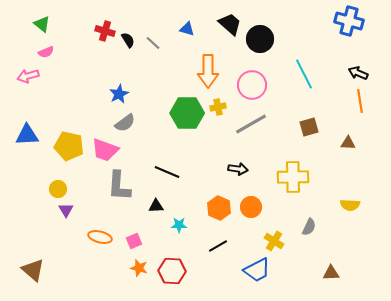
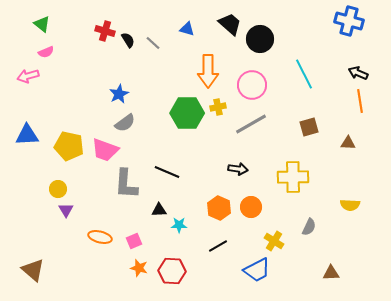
gray L-shape at (119, 186): moved 7 px right, 2 px up
black triangle at (156, 206): moved 3 px right, 4 px down
